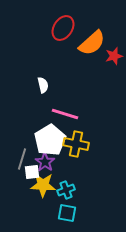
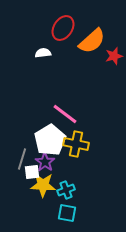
orange semicircle: moved 2 px up
white semicircle: moved 32 px up; rotated 84 degrees counterclockwise
pink line: rotated 20 degrees clockwise
